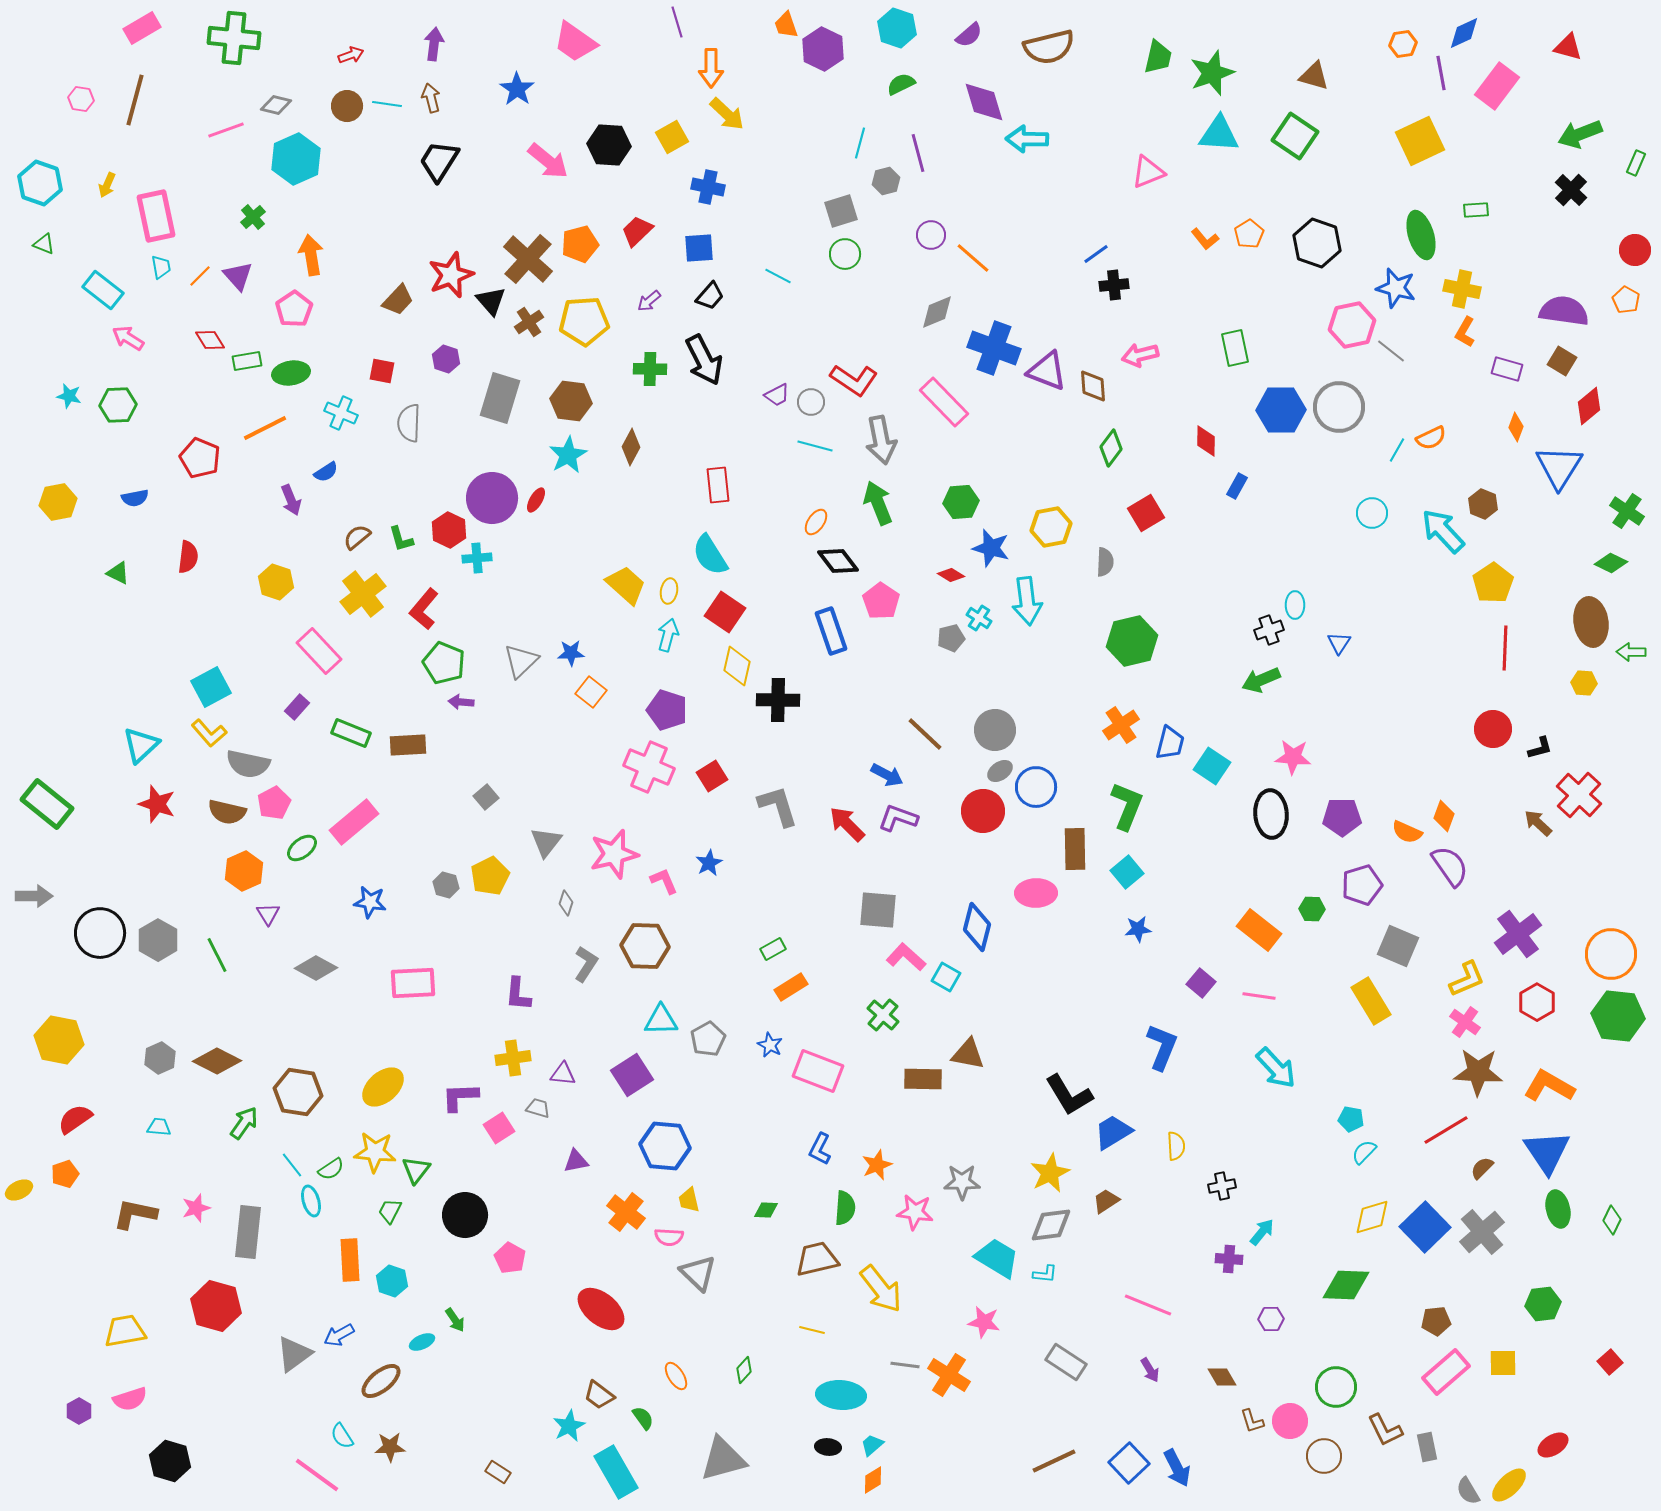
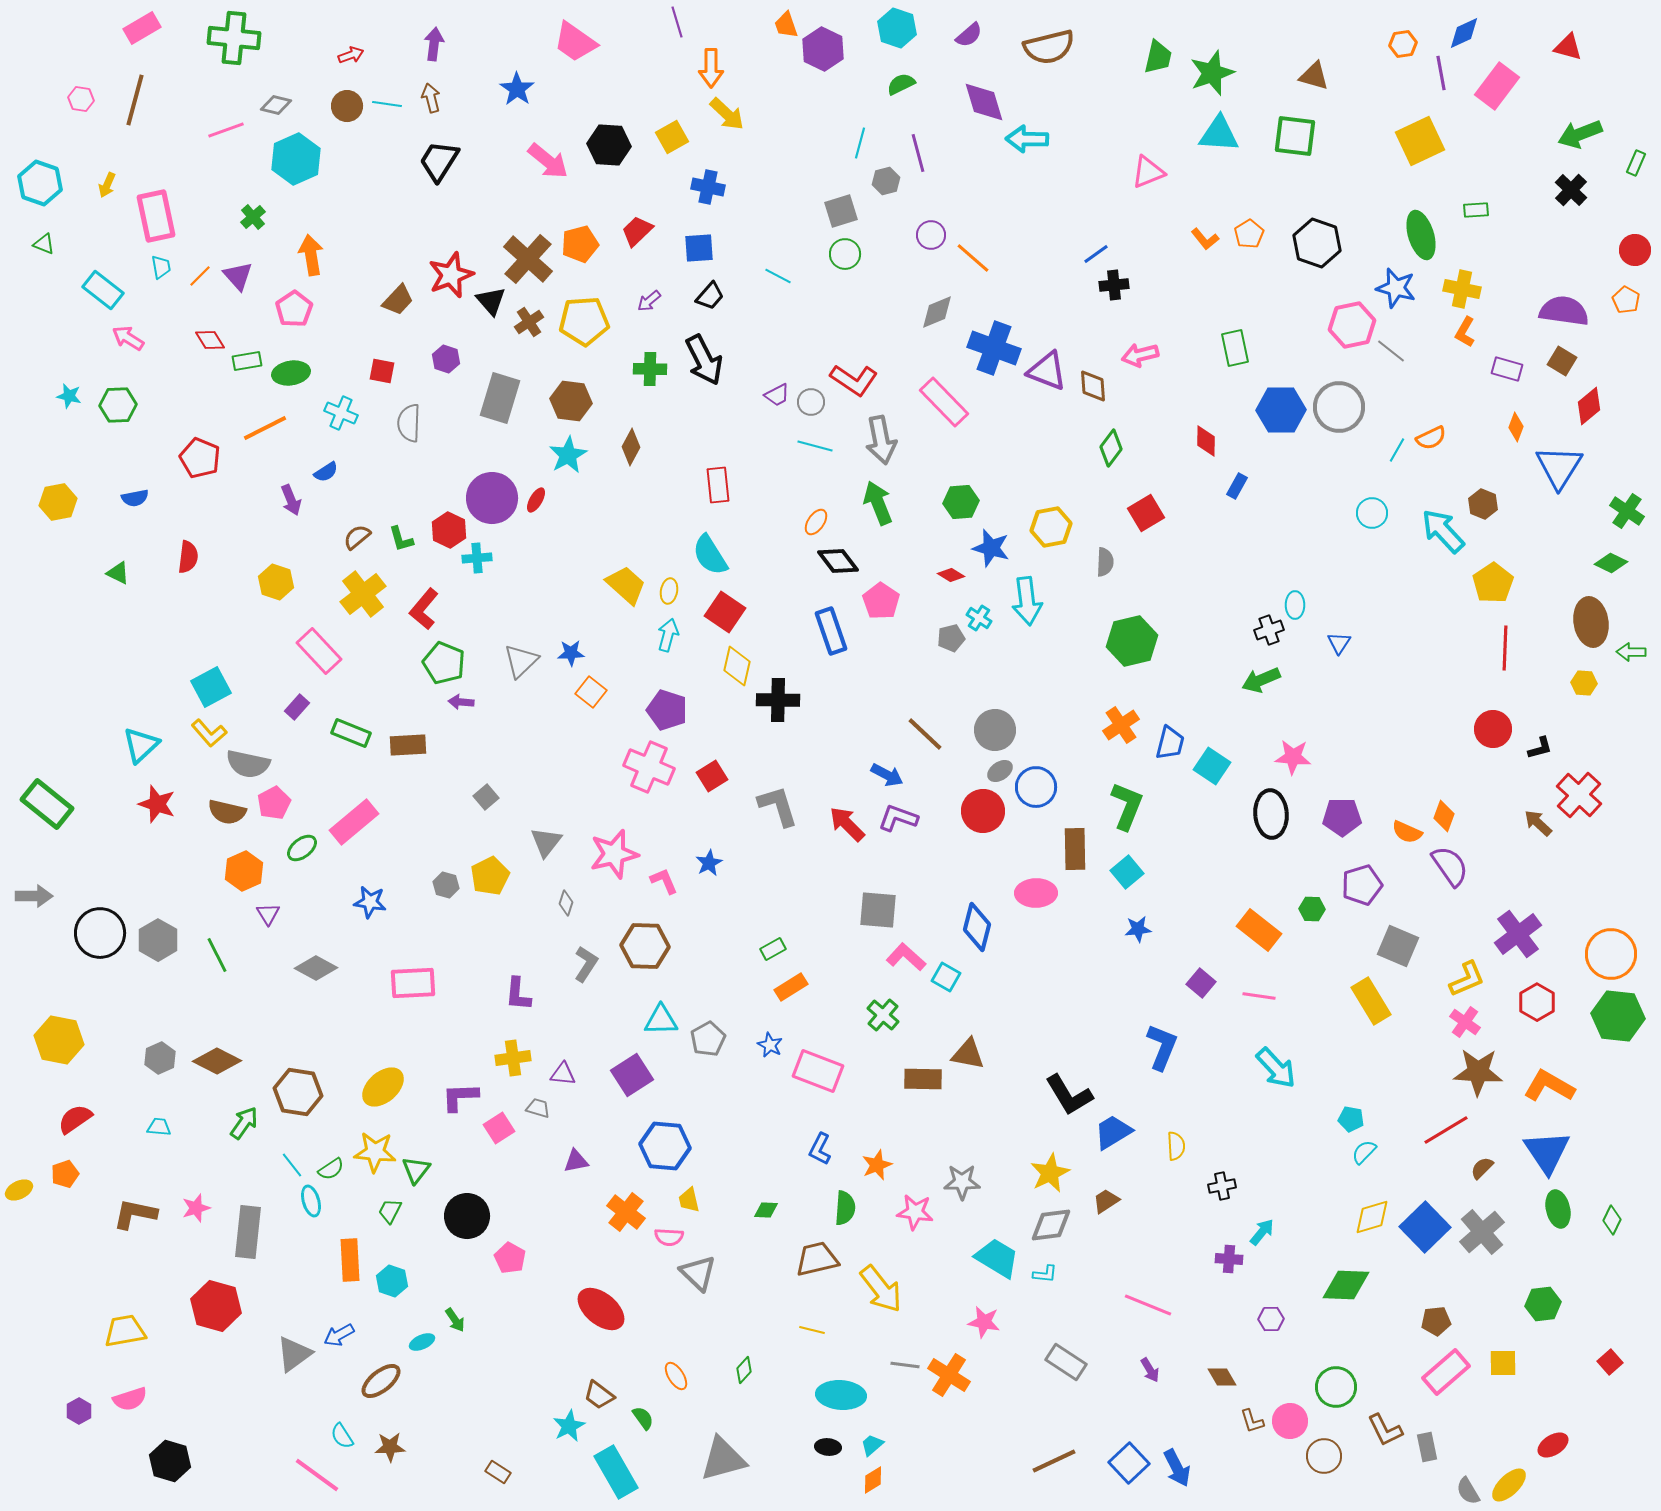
green square at (1295, 136): rotated 27 degrees counterclockwise
black circle at (465, 1215): moved 2 px right, 1 px down
